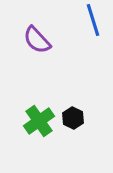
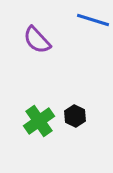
blue line: rotated 56 degrees counterclockwise
black hexagon: moved 2 px right, 2 px up
